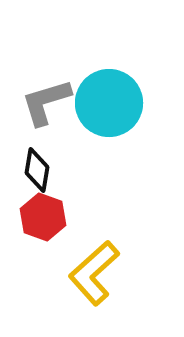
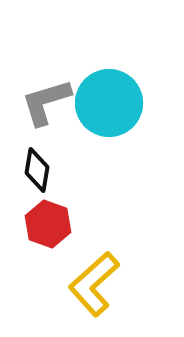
red hexagon: moved 5 px right, 7 px down
yellow L-shape: moved 11 px down
